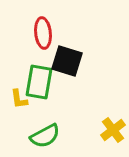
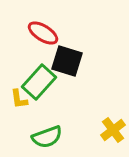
red ellipse: rotated 52 degrees counterclockwise
green rectangle: rotated 32 degrees clockwise
green semicircle: moved 2 px right, 1 px down; rotated 8 degrees clockwise
